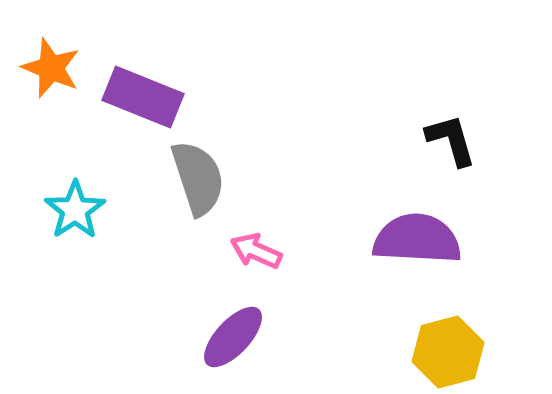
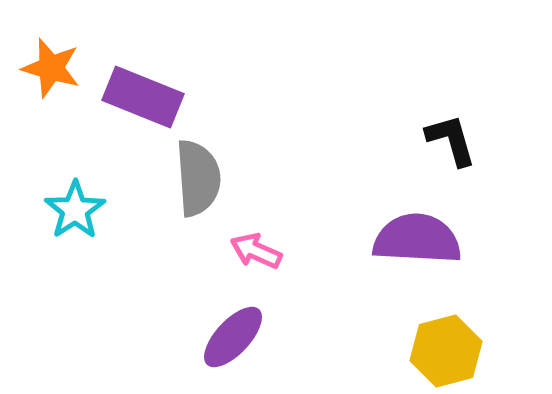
orange star: rotated 6 degrees counterclockwise
gray semicircle: rotated 14 degrees clockwise
yellow hexagon: moved 2 px left, 1 px up
